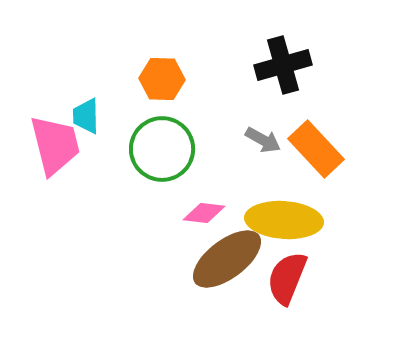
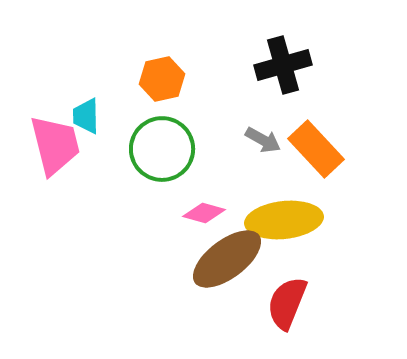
orange hexagon: rotated 15 degrees counterclockwise
pink diamond: rotated 9 degrees clockwise
yellow ellipse: rotated 10 degrees counterclockwise
red semicircle: moved 25 px down
